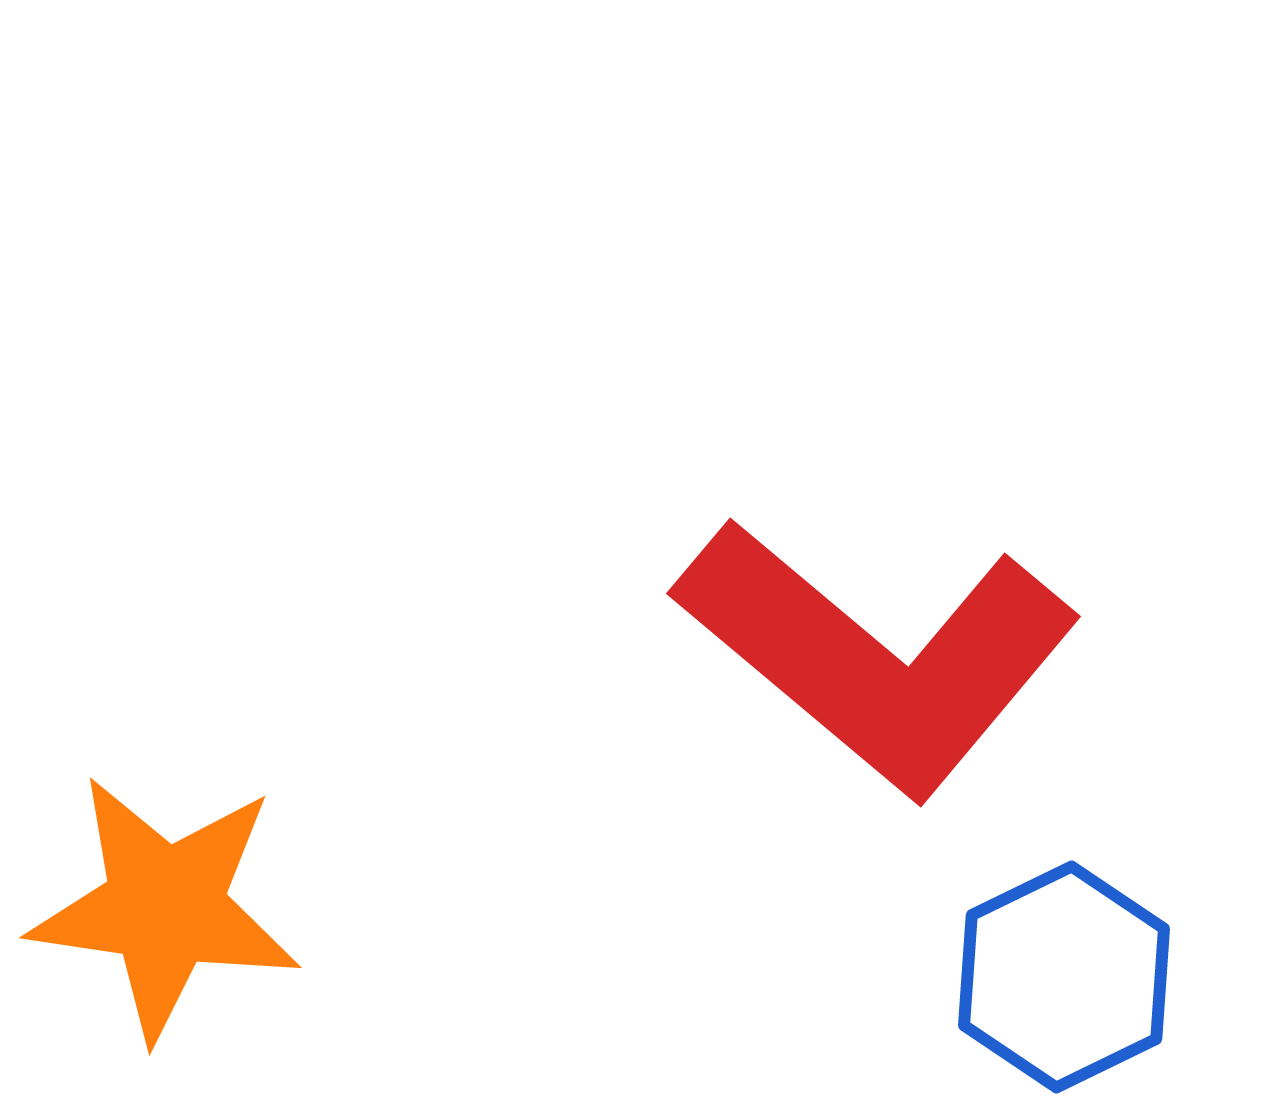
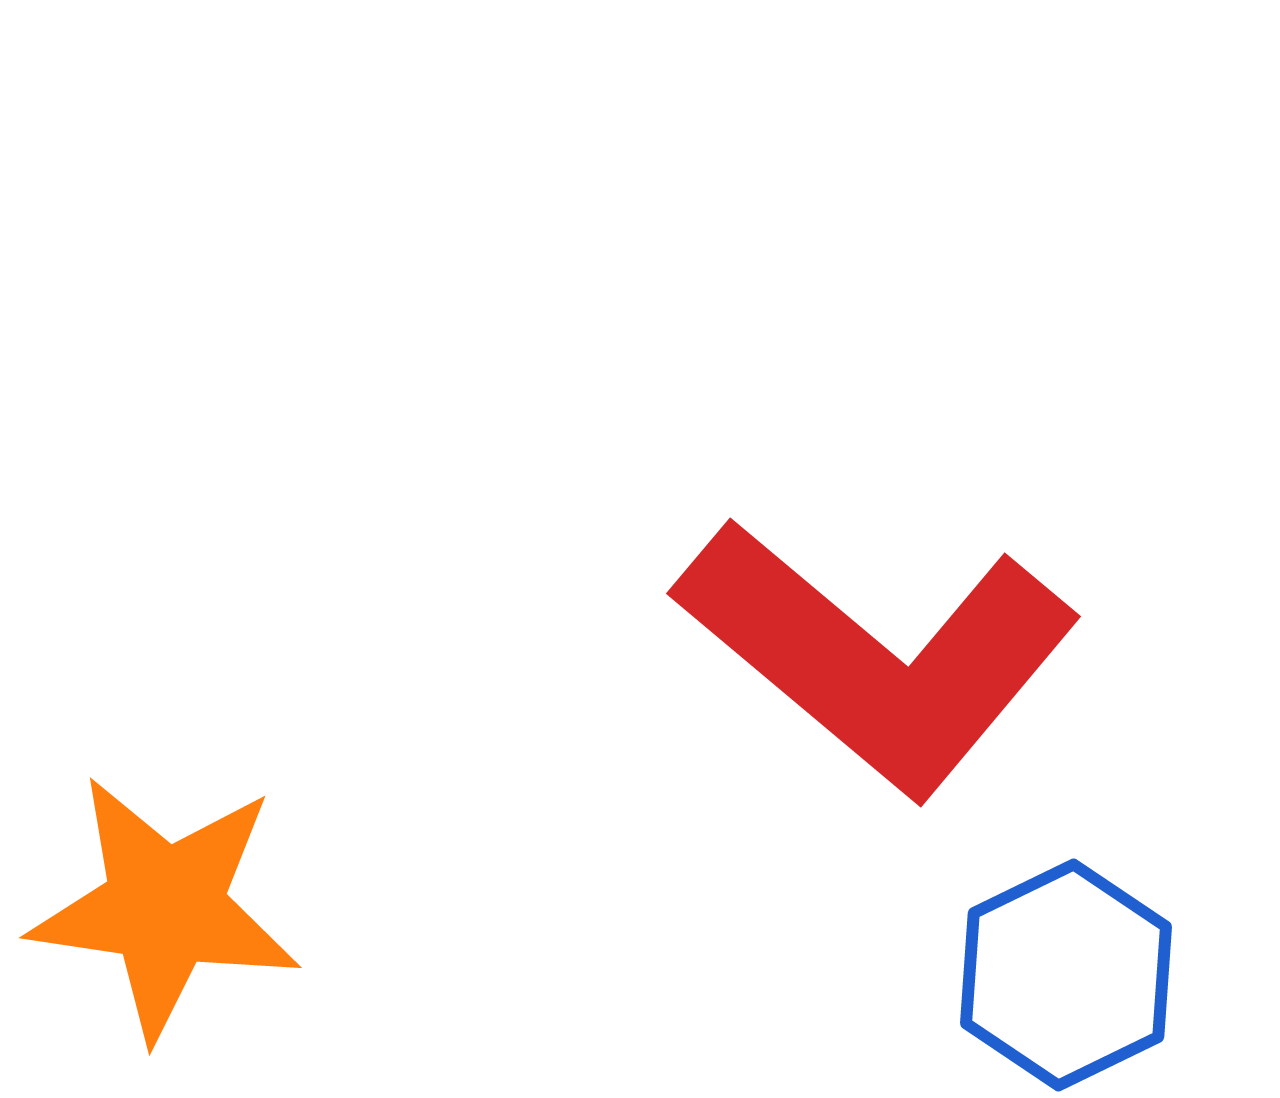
blue hexagon: moved 2 px right, 2 px up
